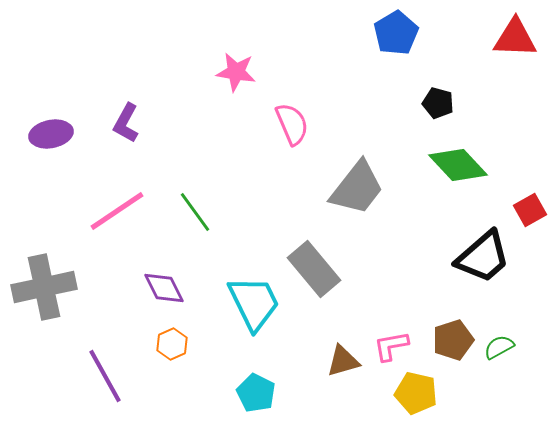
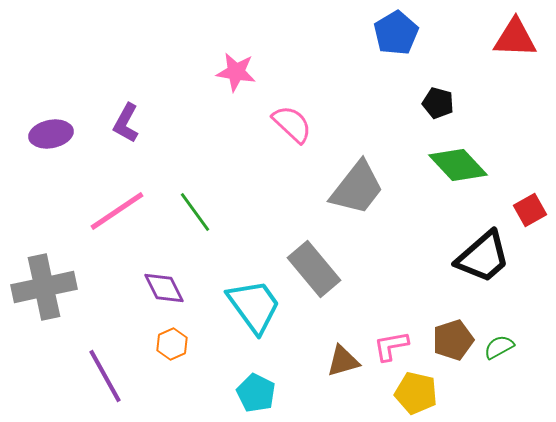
pink semicircle: rotated 24 degrees counterclockwise
cyan trapezoid: moved 3 px down; rotated 10 degrees counterclockwise
